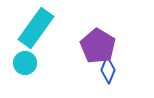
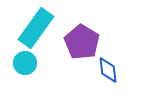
purple pentagon: moved 16 px left, 4 px up
blue diamond: rotated 28 degrees counterclockwise
